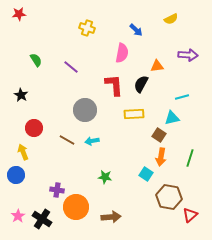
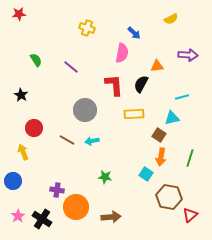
blue arrow: moved 2 px left, 3 px down
blue circle: moved 3 px left, 6 px down
